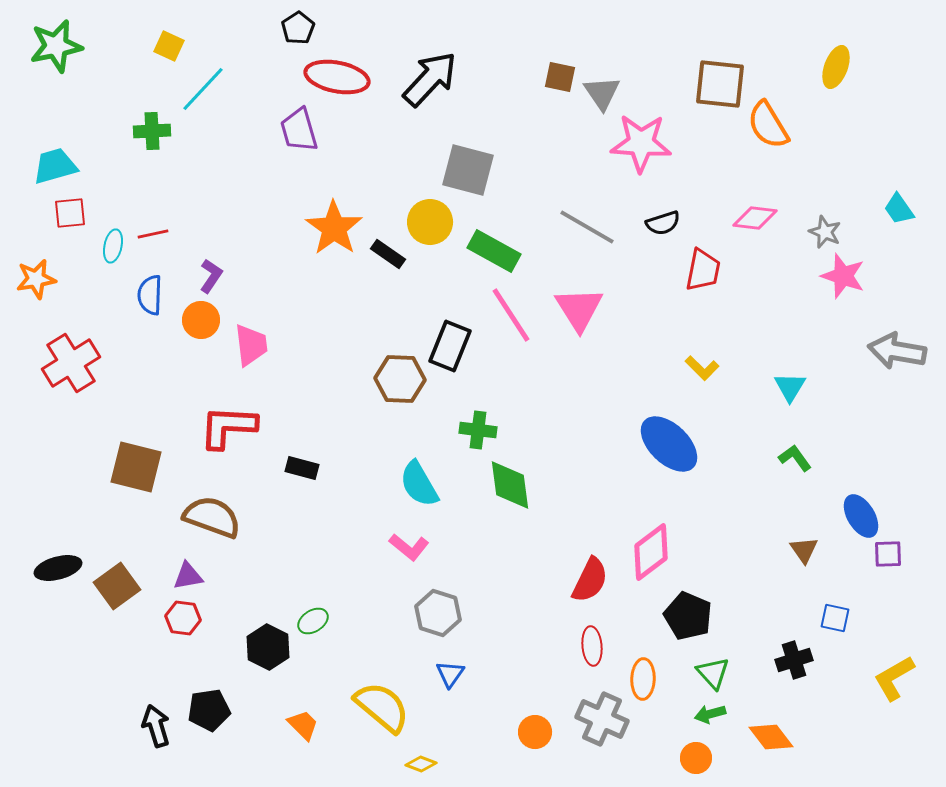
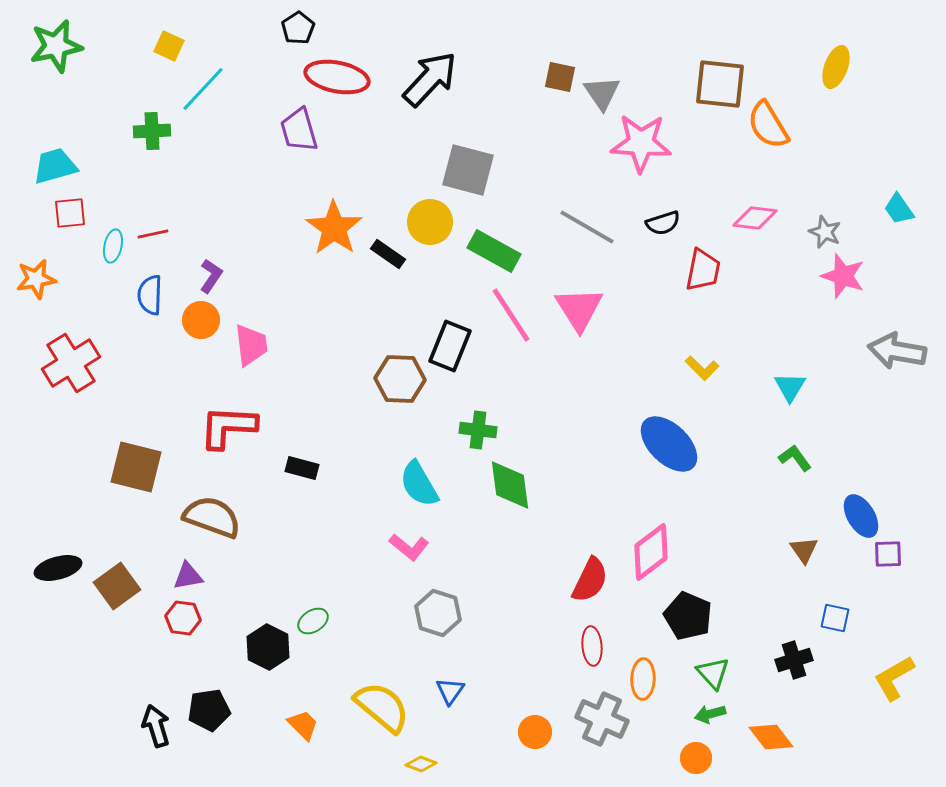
blue triangle at (450, 674): moved 17 px down
